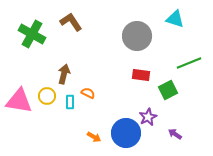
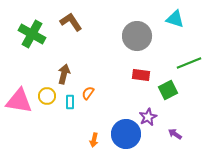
orange semicircle: rotated 80 degrees counterclockwise
blue circle: moved 1 px down
orange arrow: moved 3 px down; rotated 72 degrees clockwise
